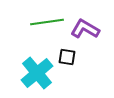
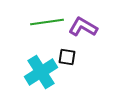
purple L-shape: moved 2 px left, 2 px up
cyan cross: moved 4 px right, 1 px up; rotated 8 degrees clockwise
